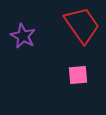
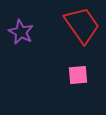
purple star: moved 2 px left, 4 px up
